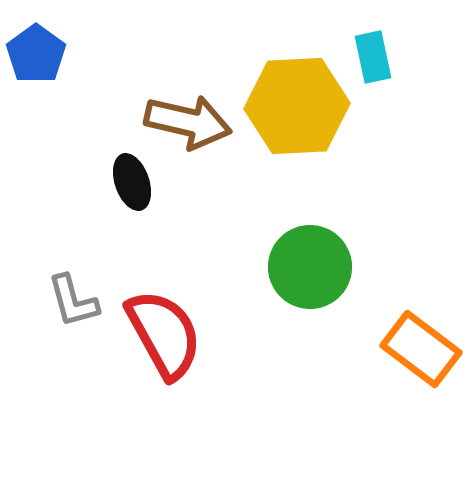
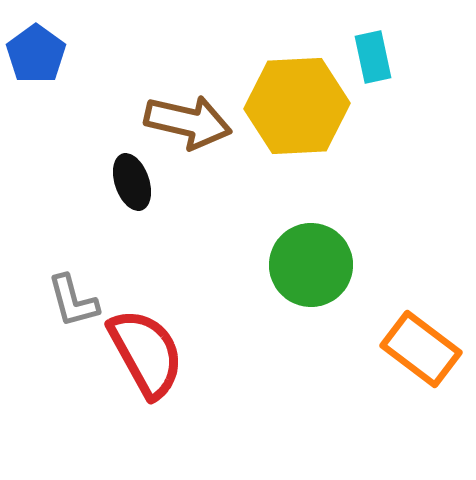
green circle: moved 1 px right, 2 px up
red semicircle: moved 18 px left, 19 px down
